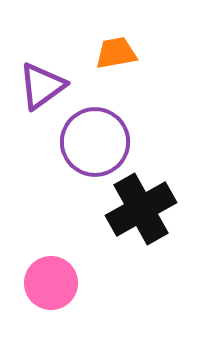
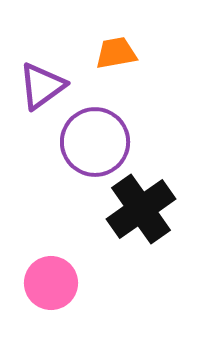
black cross: rotated 6 degrees counterclockwise
